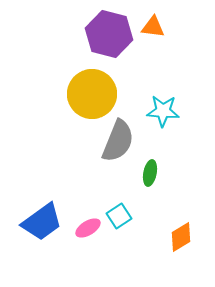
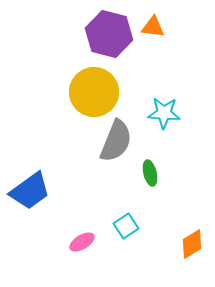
yellow circle: moved 2 px right, 2 px up
cyan star: moved 1 px right, 2 px down
gray semicircle: moved 2 px left
green ellipse: rotated 25 degrees counterclockwise
cyan square: moved 7 px right, 10 px down
blue trapezoid: moved 12 px left, 31 px up
pink ellipse: moved 6 px left, 14 px down
orange diamond: moved 11 px right, 7 px down
